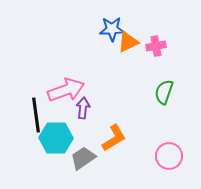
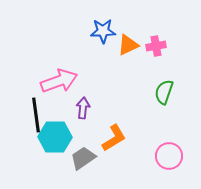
blue star: moved 9 px left, 2 px down
orange triangle: moved 3 px down
pink arrow: moved 7 px left, 9 px up
cyan hexagon: moved 1 px left, 1 px up
